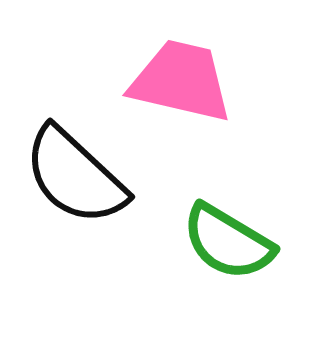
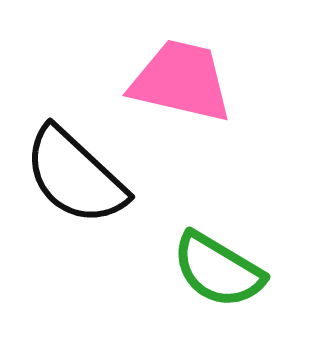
green semicircle: moved 10 px left, 28 px down
